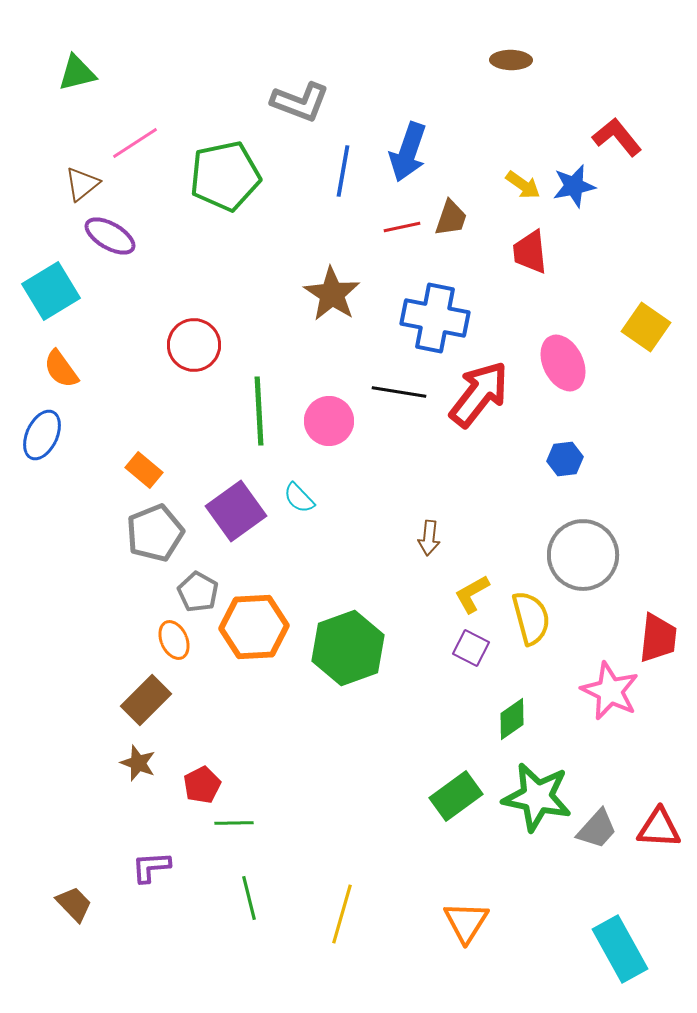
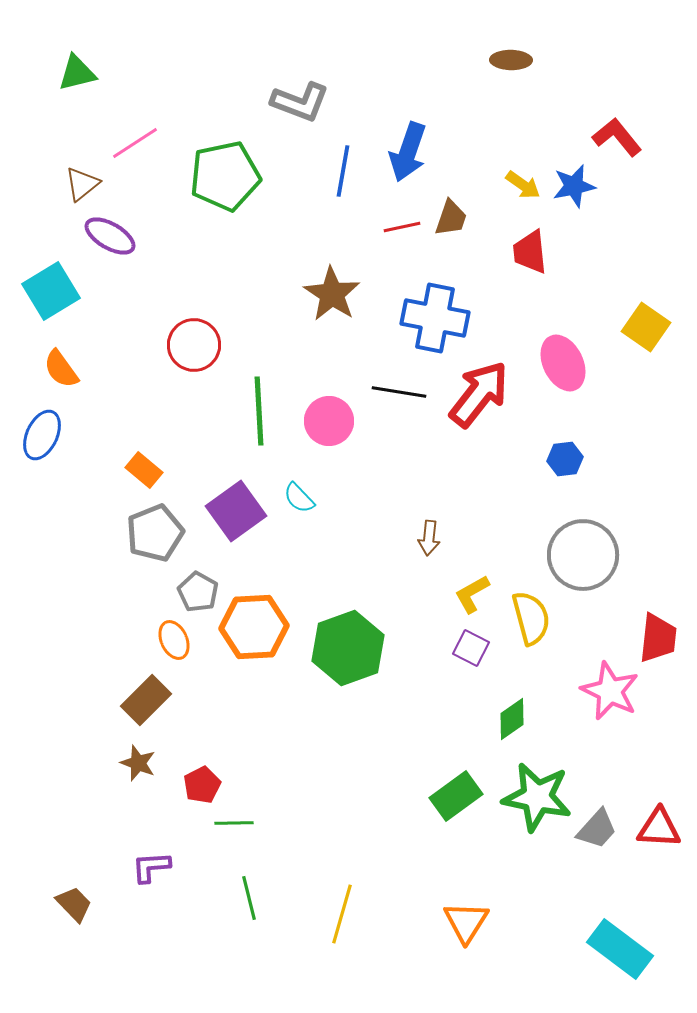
cyan rectangle at (620, 949): rotated 24 degrees counterclockwise
